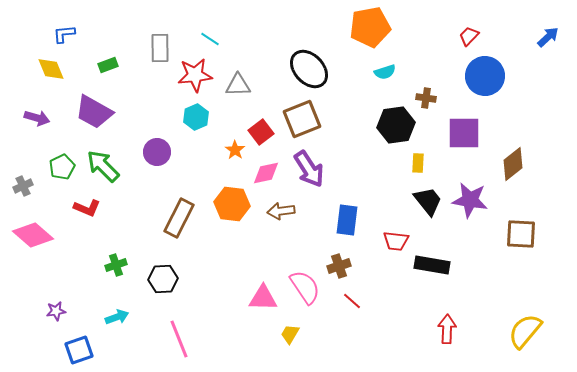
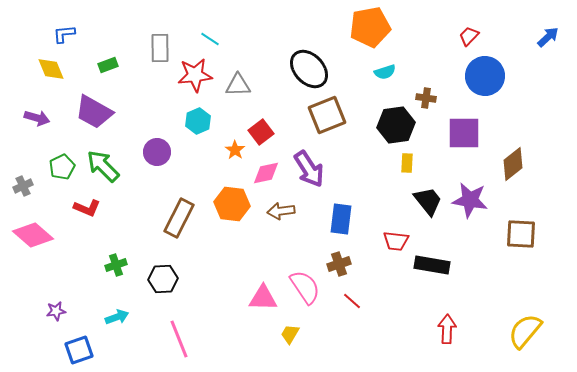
cyan hexagon at (196, 117): moved 2 px right, 4 px down
brown square at (302, 119): moved 25 px right, 4 px up
yellow rectangle at (418, 163): moved 11 px left
blue rectangle at (347, 220): moved 6 px left, 1 px up
brown cross at (339, 266): moved 2 px up
